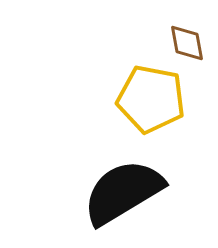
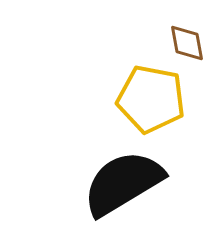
black semicircle: moved 9 px up
